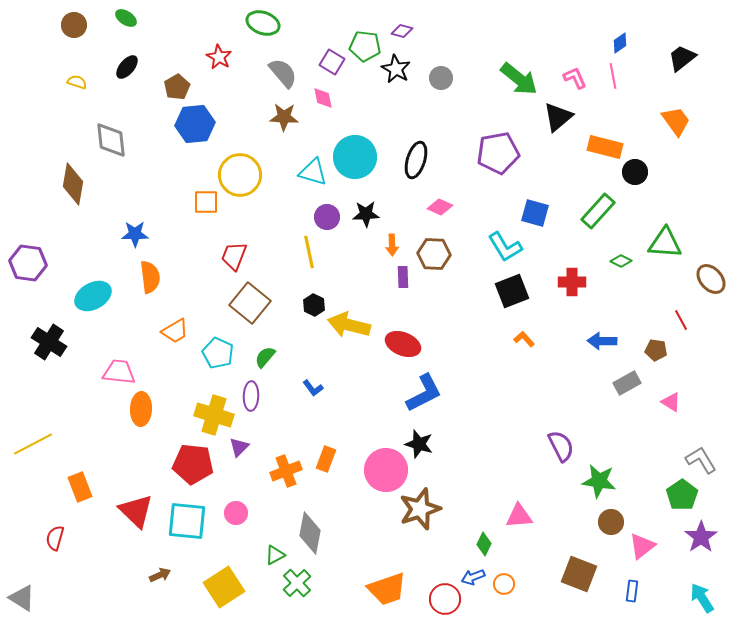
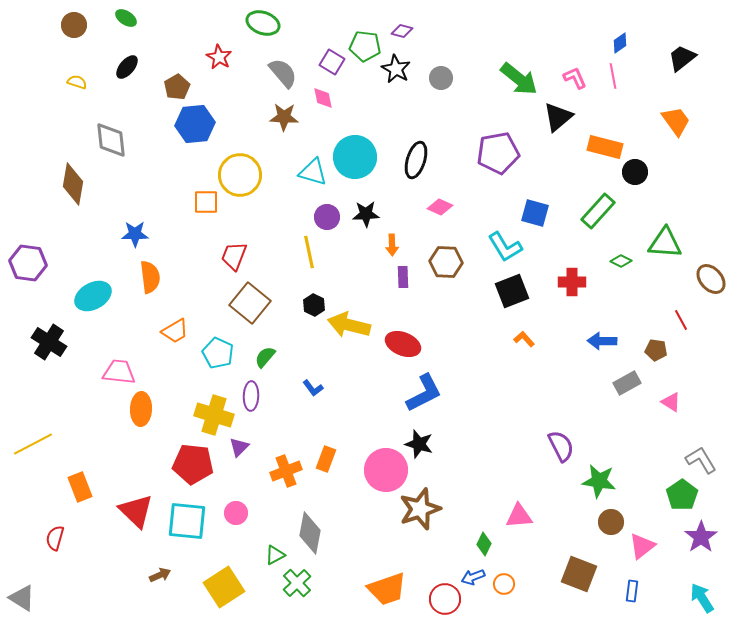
brown hexagon at (434, 254): moved 12 px right, 8 px down
